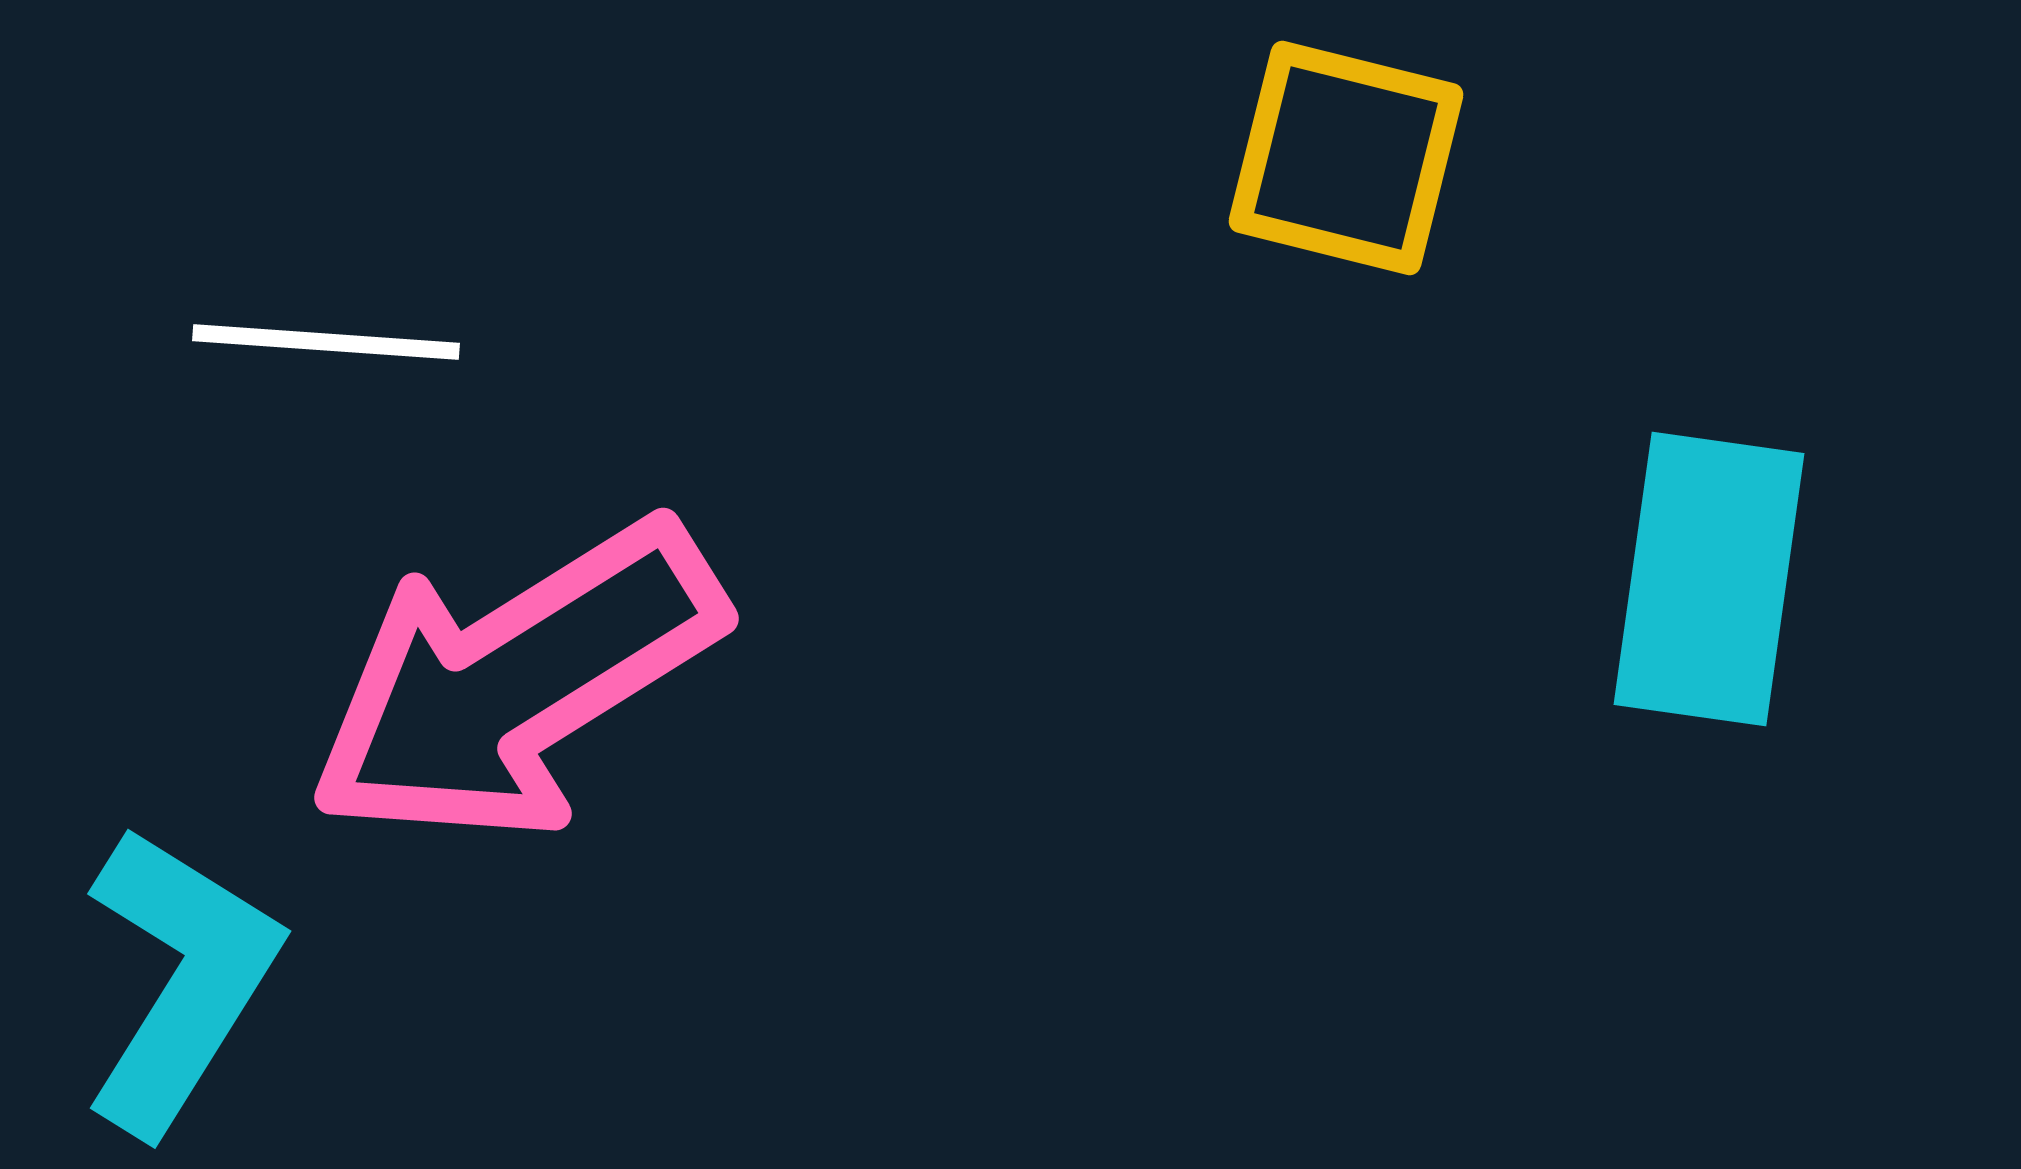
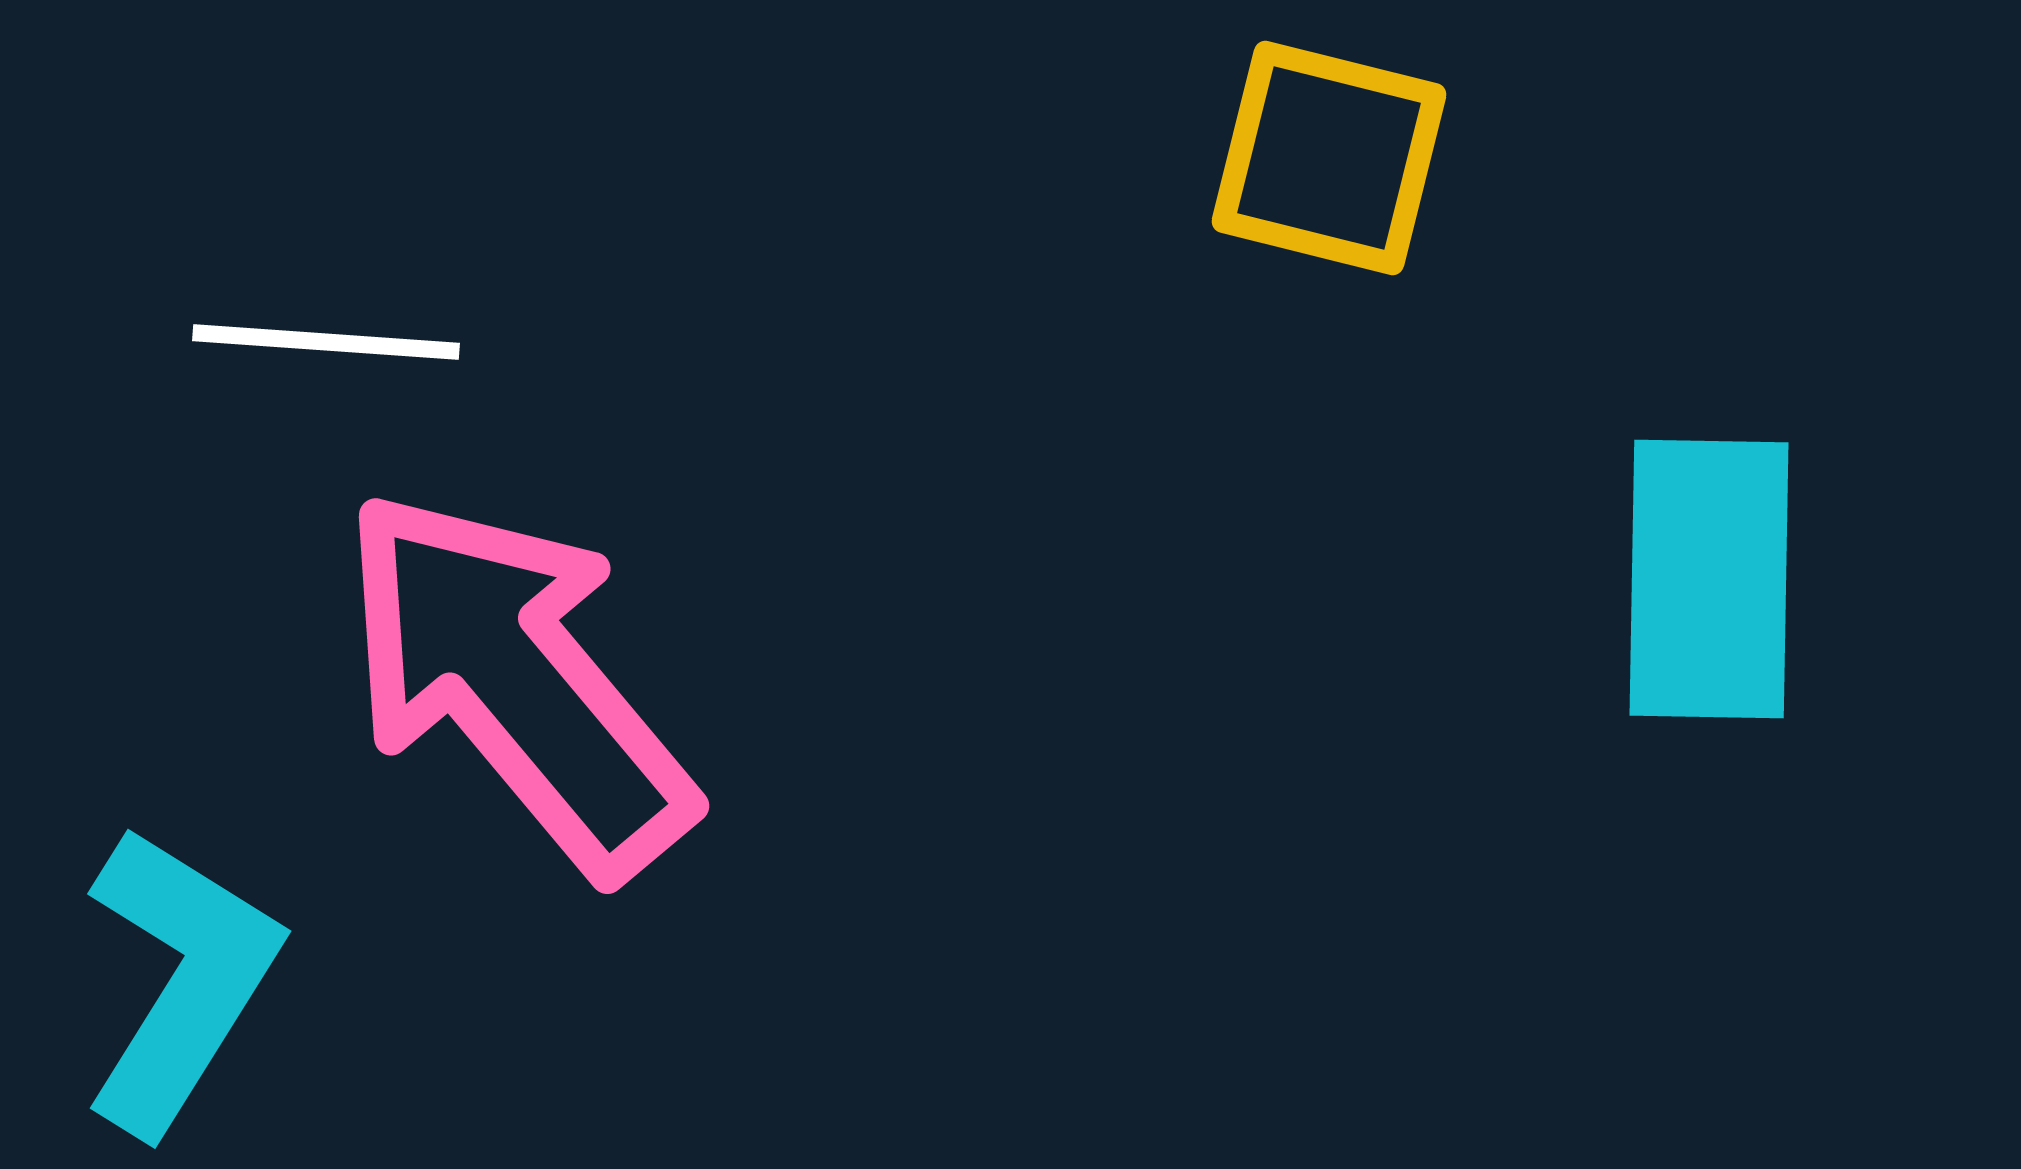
yellow square: moved 17 px left
cyan rectangle: rotated 7 degrees counterclockwise
pink arrow: rotated 82 degrees clockwise
